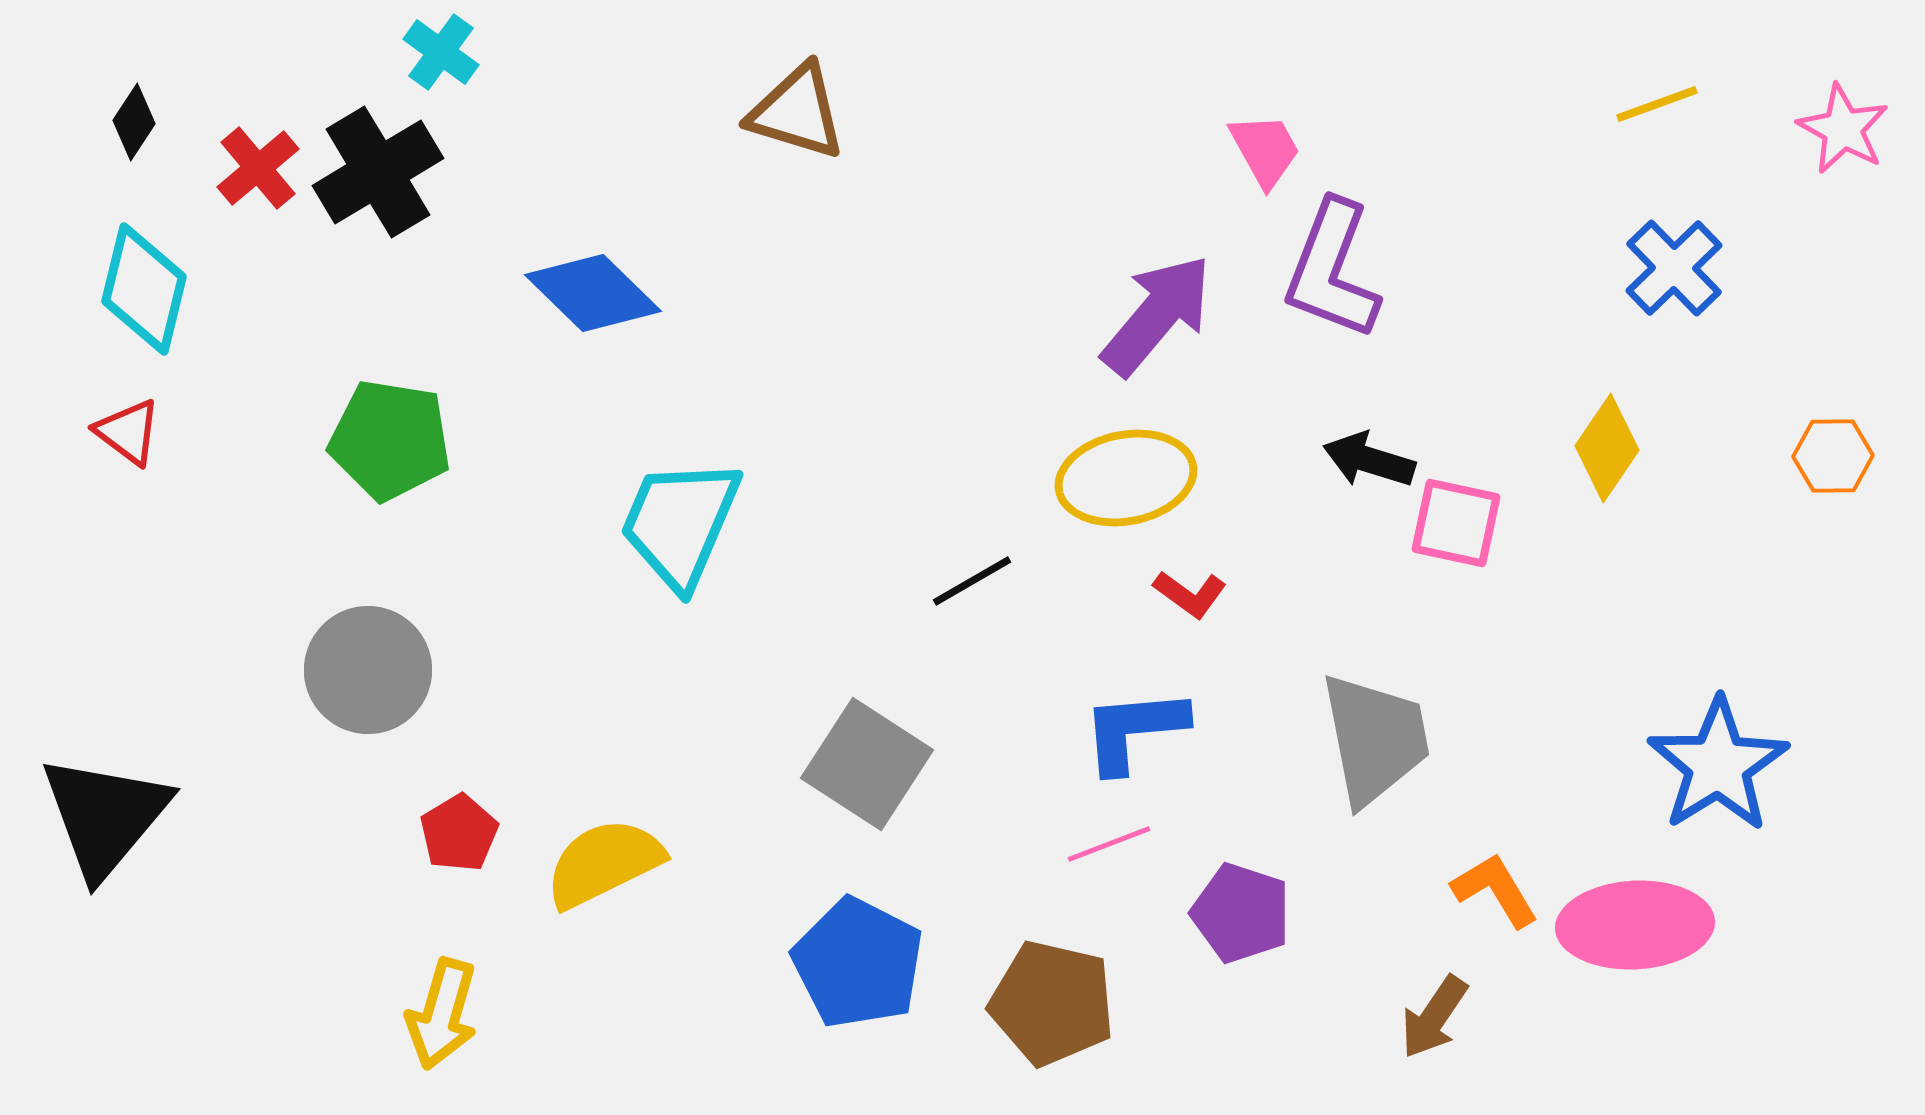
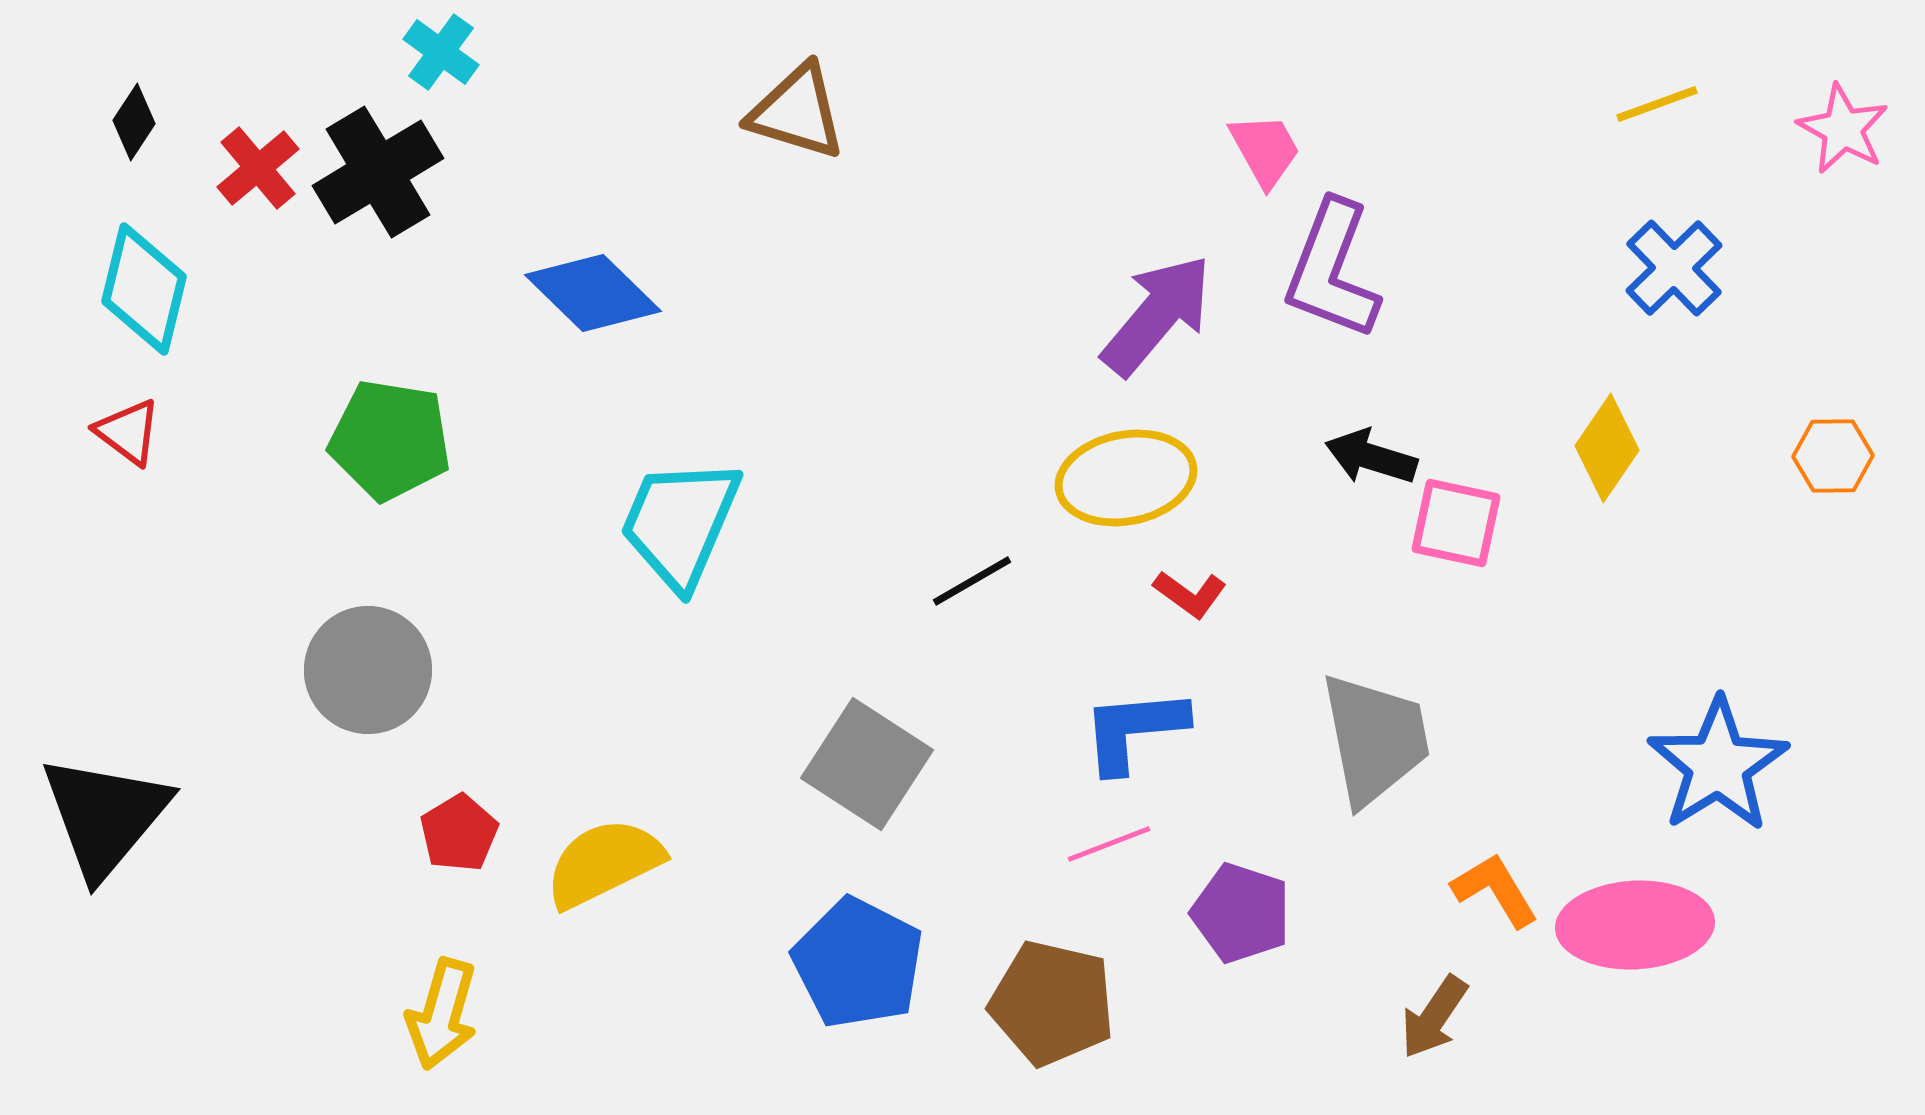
black arrow: moved 2 px right, 3 px up
